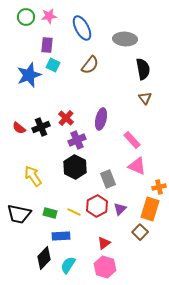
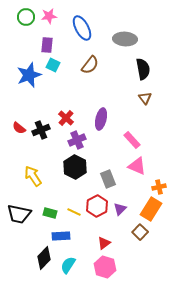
black cross: moved 3 px down
orange rectangle: moved 1 px right; rotated 15 degrees clockwise
